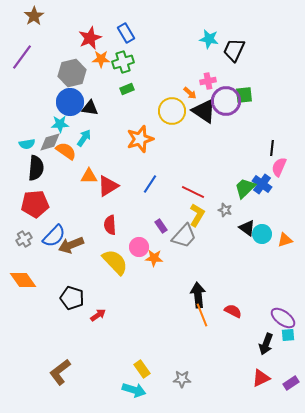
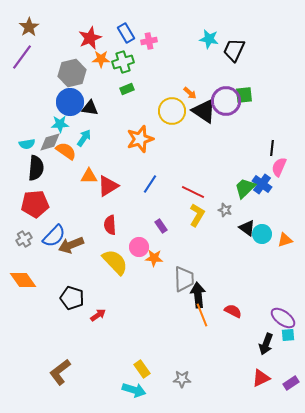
brown star at (34, 16): moved 5 px left, 11 px down
pink cross at (208, 81): moved 59 px left, 40 px up
gray trapezoid at (184, 236): moved 43 px down; rotated 44 degrees counterclockwise
